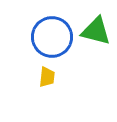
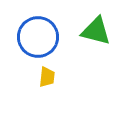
blue circle: moved 14 px left
